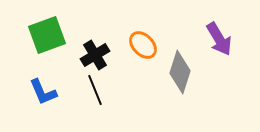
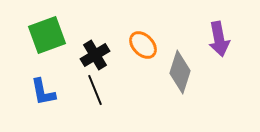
purple arrow: rotated 20 degrees clockwise
blue L-shape: rotated 12 degrees clockwise
